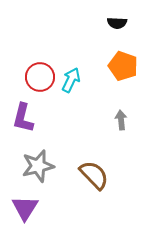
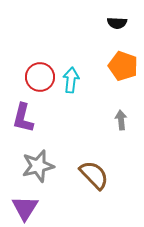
cyan arrow: rotated 20 degrees counterclockwise
